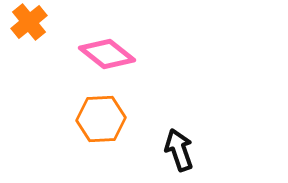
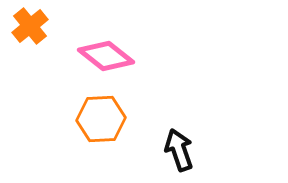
orange cross: moved 1 px right, 4 px down
pink diamond: moved 1 px left, 2 px down
